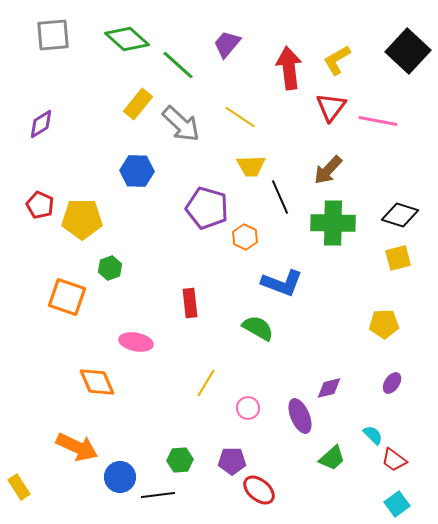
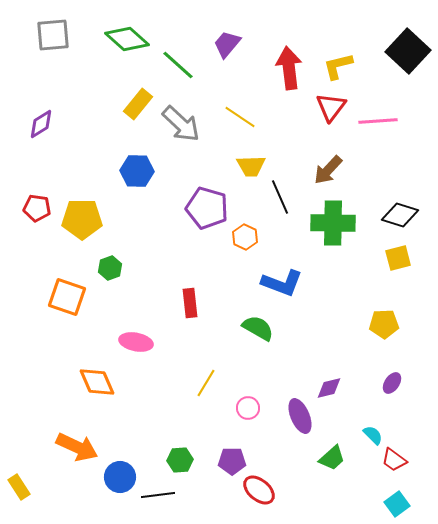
yellow L-shape at (337, 60): moved 1 px right, 6 px down; rotated 16 degrees clockwise
pink line at (378, 121): rotated 15 degrees counterclockwise
red pentagon at (40, 205): moved 3 px left, 3 px down; rotated 16 degrees counterclockwise
